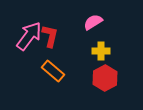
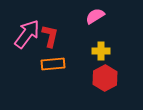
pink semicircle: moved 2 px right, 6 px up
pink arrow: moved 2 px left, 2 px up
orange rectangle: moved 7 px up; rotated 45 degrees counterclockwise
